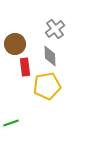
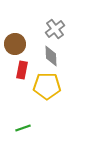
gray diamond: moved 1 px right
red rectangle: moved 3 px left, 3 px down; rotated 18 degrees clockwise
yellow pentagon: rotated 12 degrees clockwise
green line: moved 12 px right, 5 px down
